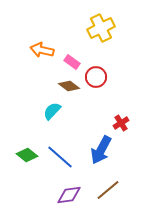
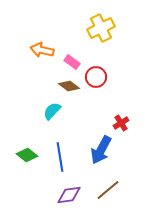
blue line: rotated 40 degrees clockwise
